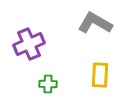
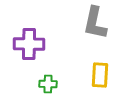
gray L-shape: rotated 108 degrees counterclockwise
purple cross: rotated 24 degrees clockwise
